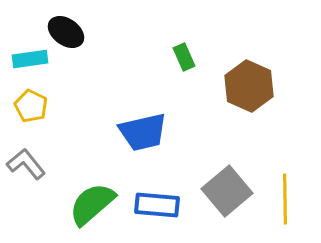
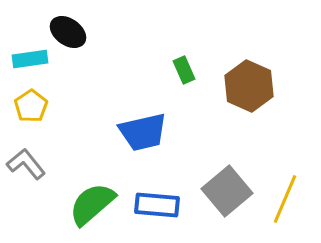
black ellipse: moved 2 px right
green rectangle: moved 13 px down
yellow pentagon: rotated 12 degrees clockwise
yellow line: rotated 24 degrees clockwise
